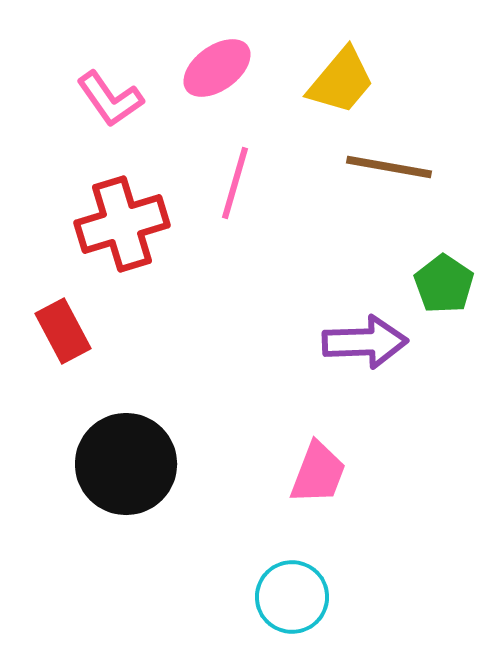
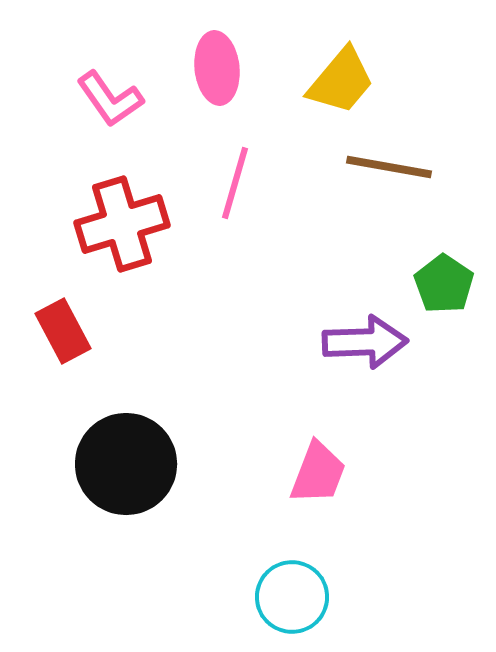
pink ellipse: rotated 60 degrees counterclockwise
